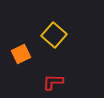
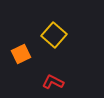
red L-shape: rotated 25 degrees clockwise
